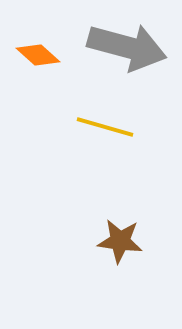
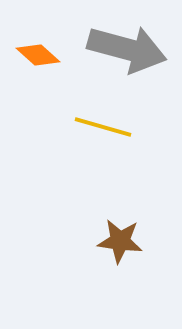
gray arrow: moved 2 px down
yellow line: moved 2 px left
